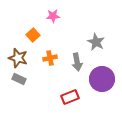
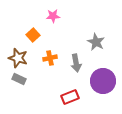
gray arrow: moved 1 px left, 1 px down
purple circle: moved 1 px right, 2 px down
